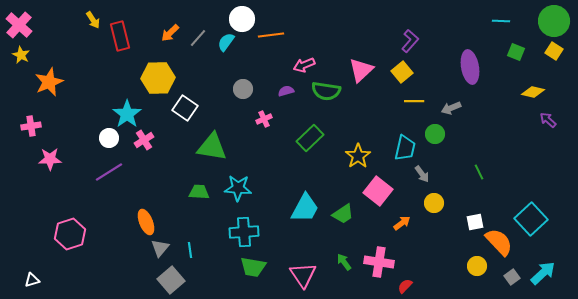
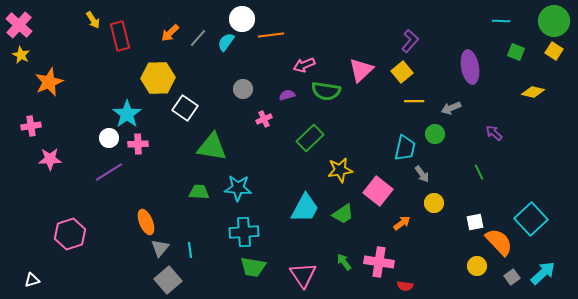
purple semicircle at (286, 91): moved 1 px right, 4 px down
purple arrow at (548, 120): moved 54 px left, 13 px down
pink cross at (144, 140): moved 6 px left, 4 px down; rotated 30 degrees clockwise
yellow star at (358, 156): moved 18 px left, 14 px down; rotated 25 degrees clockwise
gray square at (171, 280): moved 3 px left
red semicircle at (405, 286): rotated 126 degrees counterclockwise
